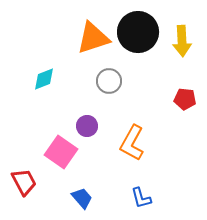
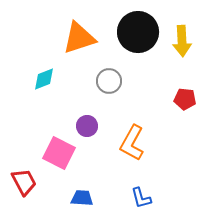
orange triangle: moved 14 px left
pink square: moved 2 px left, 1 px down; rotated 8 degrees counterclockwise
blue trapezoid: rotated 45 degrees counterclockwise
